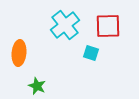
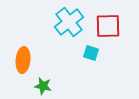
cyan cross: moved 4 px right, 3 px up
orange ellipse: moved 4 px right, 7 px down
green star: moved 6 px right; rotated 12 degrees counterclockwise
